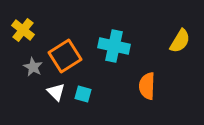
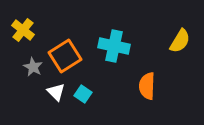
cyan square: rotated 18 degrees clockwise
